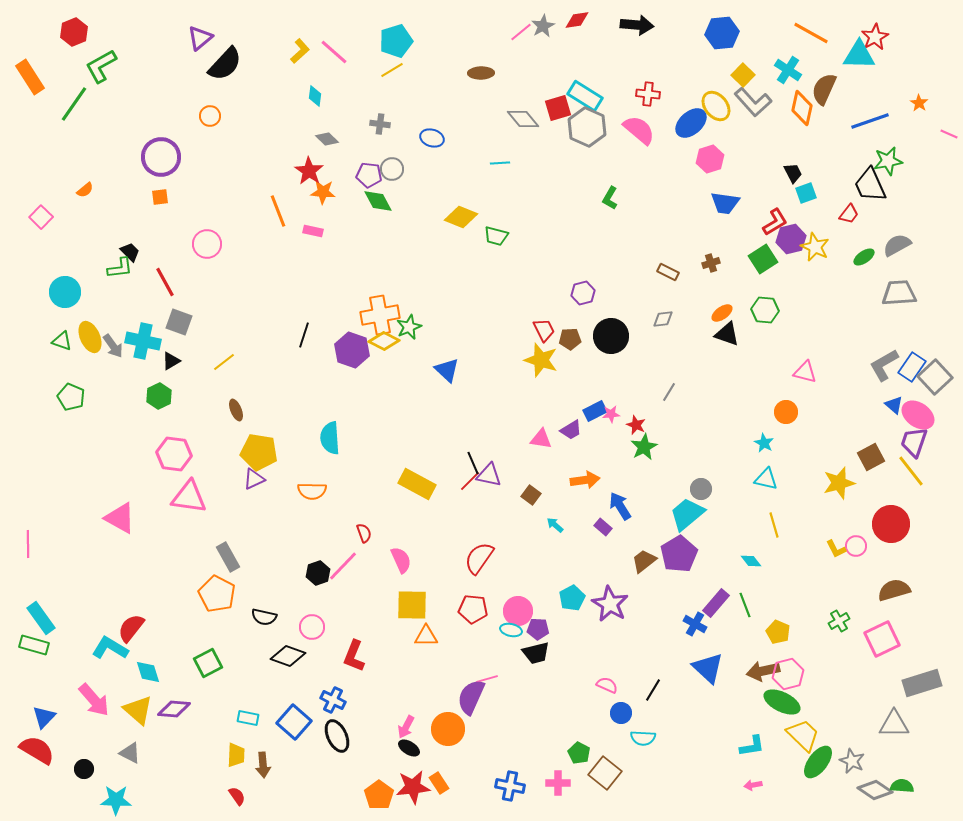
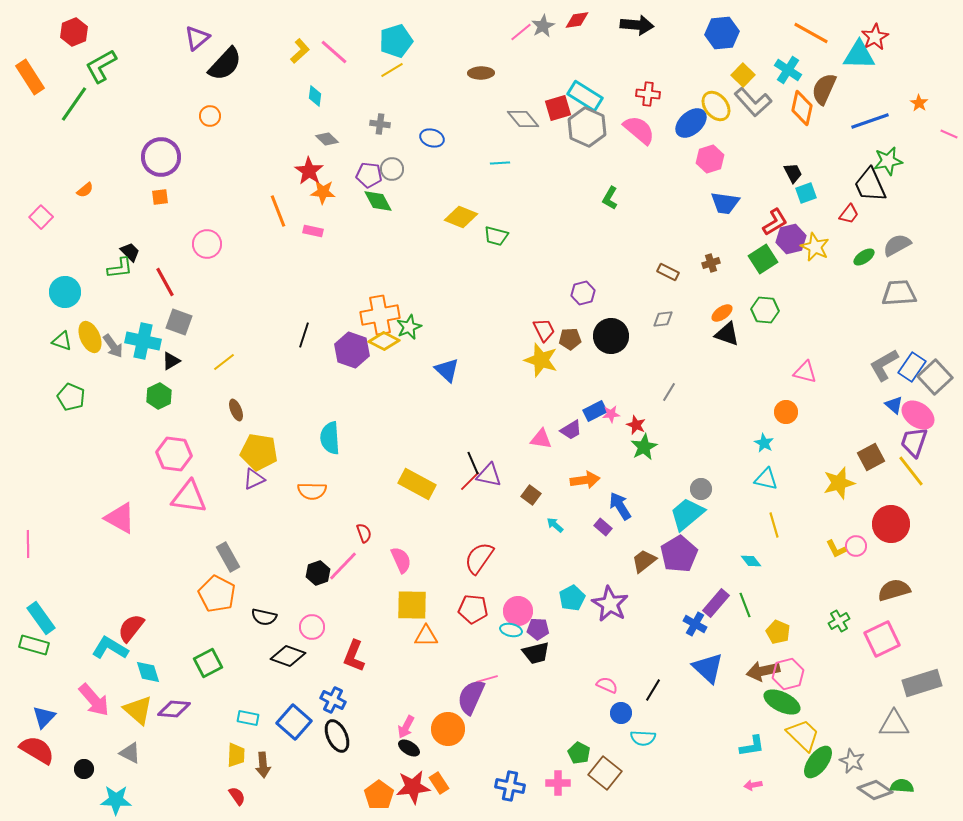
purple triangle at (200, 38): moved 3 px left
